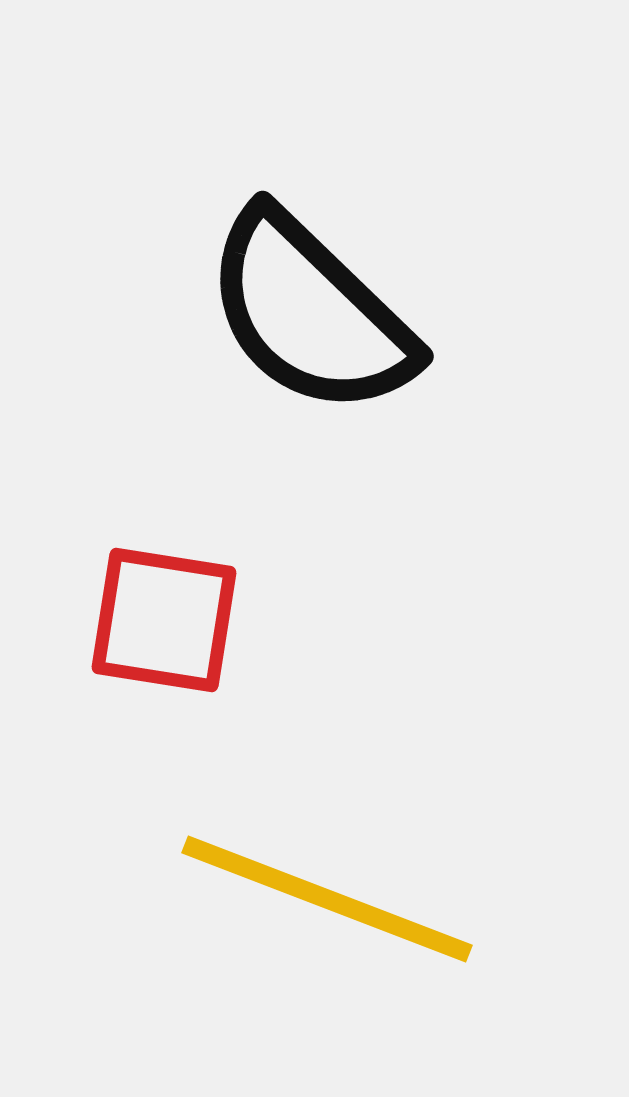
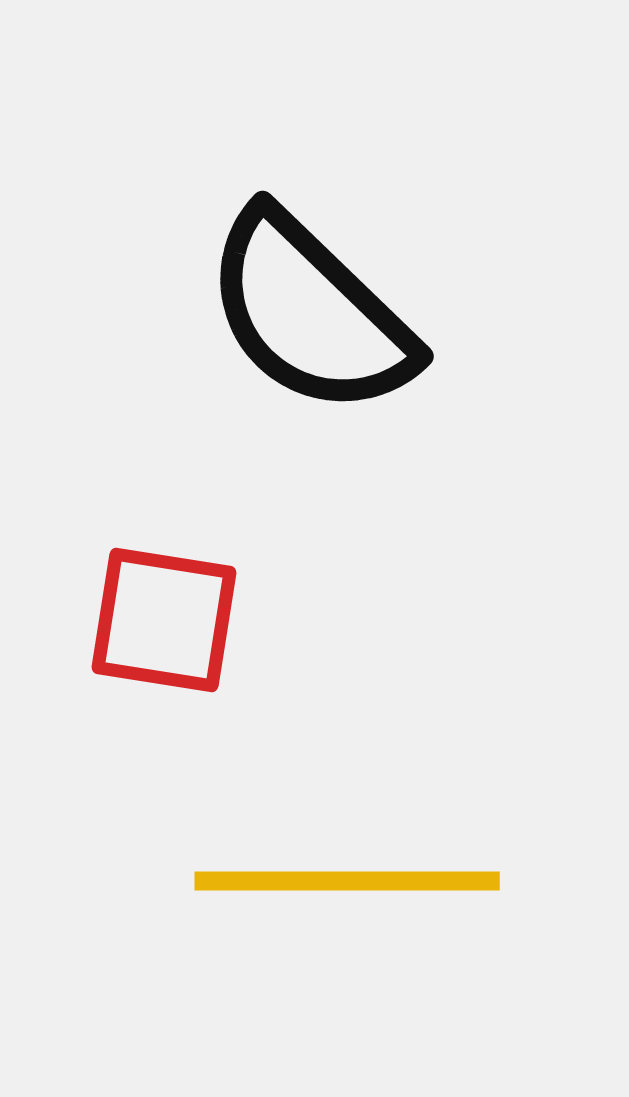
yellow line: moved 20 px right, 18 px up; rotated 21 degrees counterclockwise
